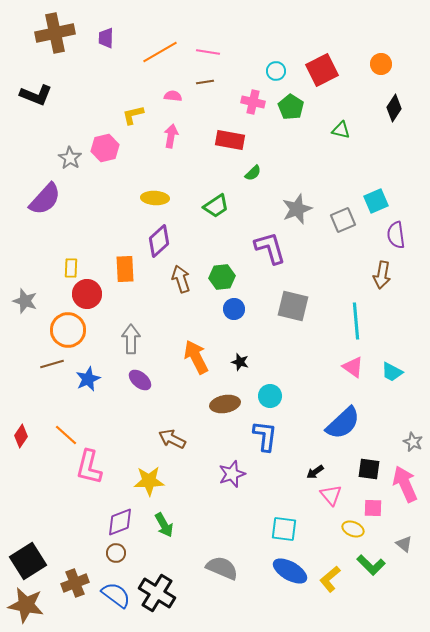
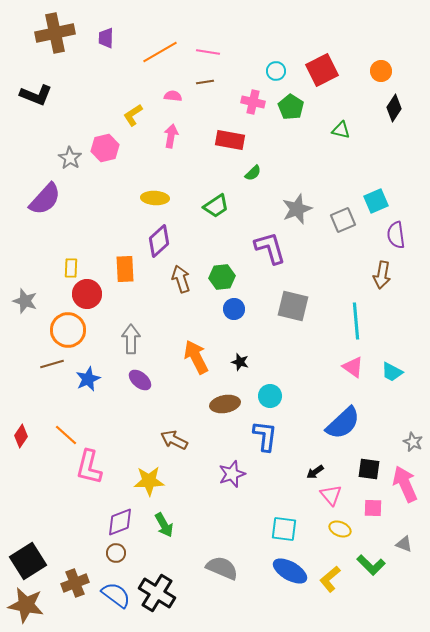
orange circle at (381, 64): moved 7 px down
yellow L-shape at (133, 115): rotated 20 degrees counterclockwise
brown arrow at (172, 439): moved 2 px right, 1 px down
yellow ellipse at (353, 529): moved 13 px left
gray triangle at (404, 544): rotated 18 degrees counterclockwise
